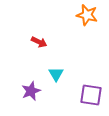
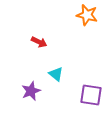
cyan triangle: rotated 21 degrees counterclockwise
